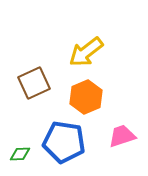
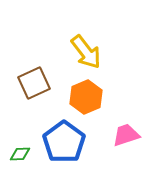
yellow arrow: rotated 90 degrees counterclockwise
pink trapezoid: moved 4 px right, 1 px up
blue pentagon: rotated 27 degrees clockwise
